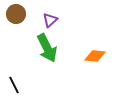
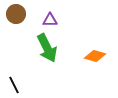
purple triangle: rotated 42 degrees clockwise
orange diamond: rotated 10 degrees clockwise
